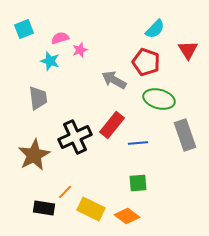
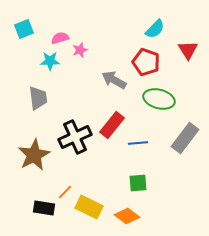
cyan star: rotated 18 degrees counterclockwise
gray rectangle: moved 3 px down; rotated 56 degrees clockwise
yellow rectangle: moved 2 px left, 2 px up
